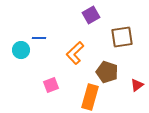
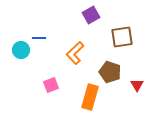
brown pentagon: moved 3 px right
red triangle: rotated 24 degrees counterclockwise
